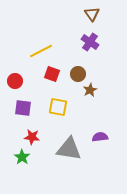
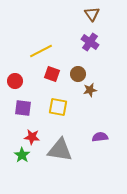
brown star: rotated 16 degrees clockwise
gray triangle: moved 9 px left, 1 px down
green star: moved 2 px up
